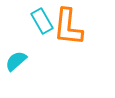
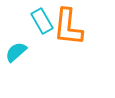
cyan semicircle: moved 9 px up
